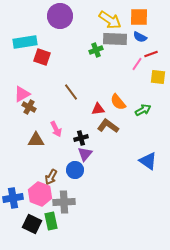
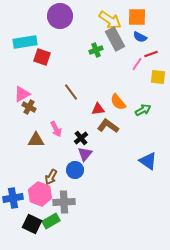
orange square: moved 2 px left
gray rectangle: rotated 60 degrees clockwise
black cross: rotated 24 degrees counterclockwise
green rectangle: rotated 72 degrees clockwise
